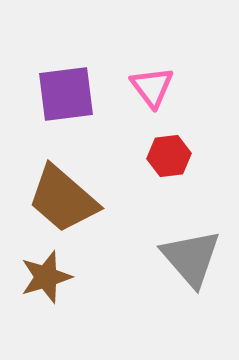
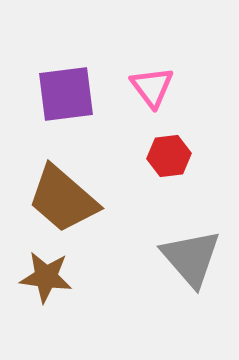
brown star: rotated 24 degrees clockwise
